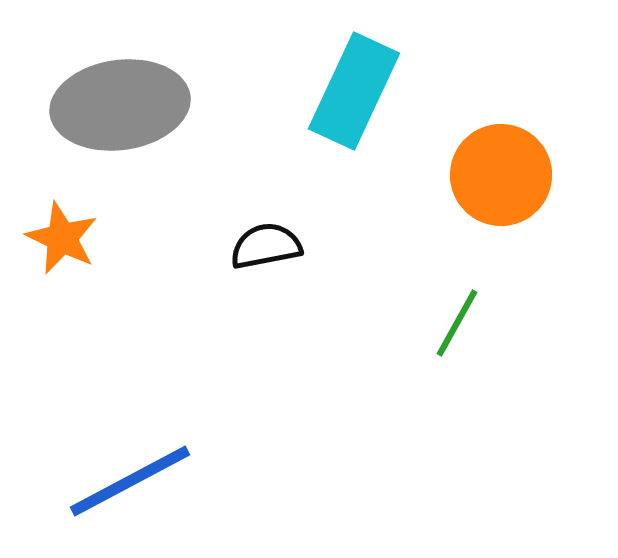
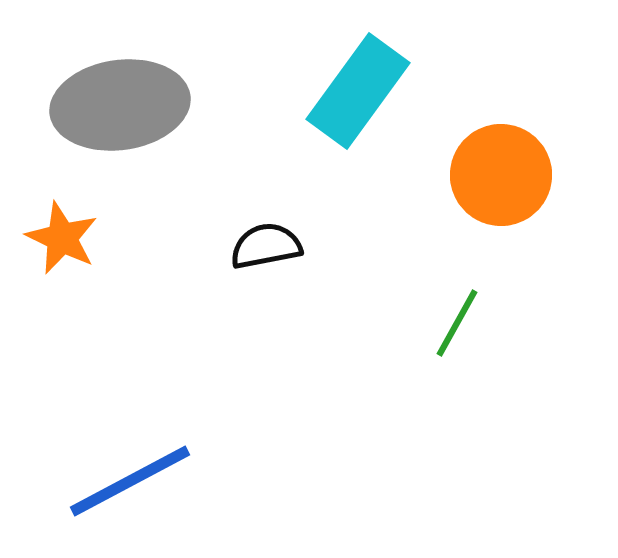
cyan rectangle: moved 4 px right; rotated 11 degrees clockwise
